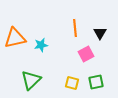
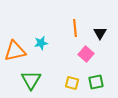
orange triangle: moved 13 px down
cyan star: moved 2 px up
pink square: rotated 21 degrees counterclockwise
green triangle: rotated 15 degrees counterclockwise
